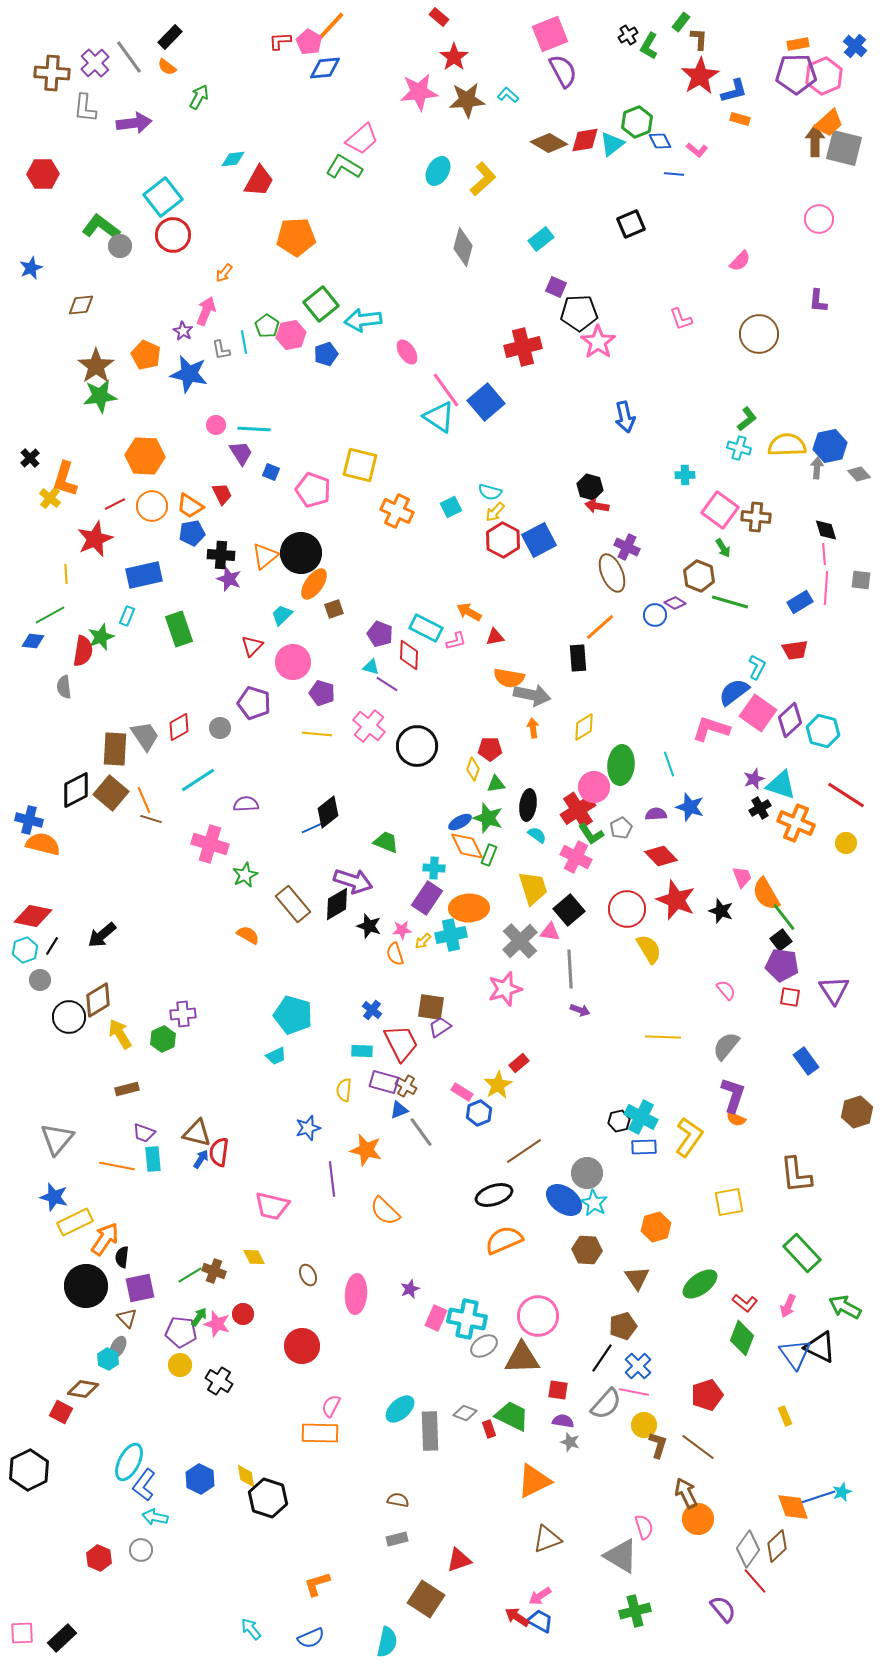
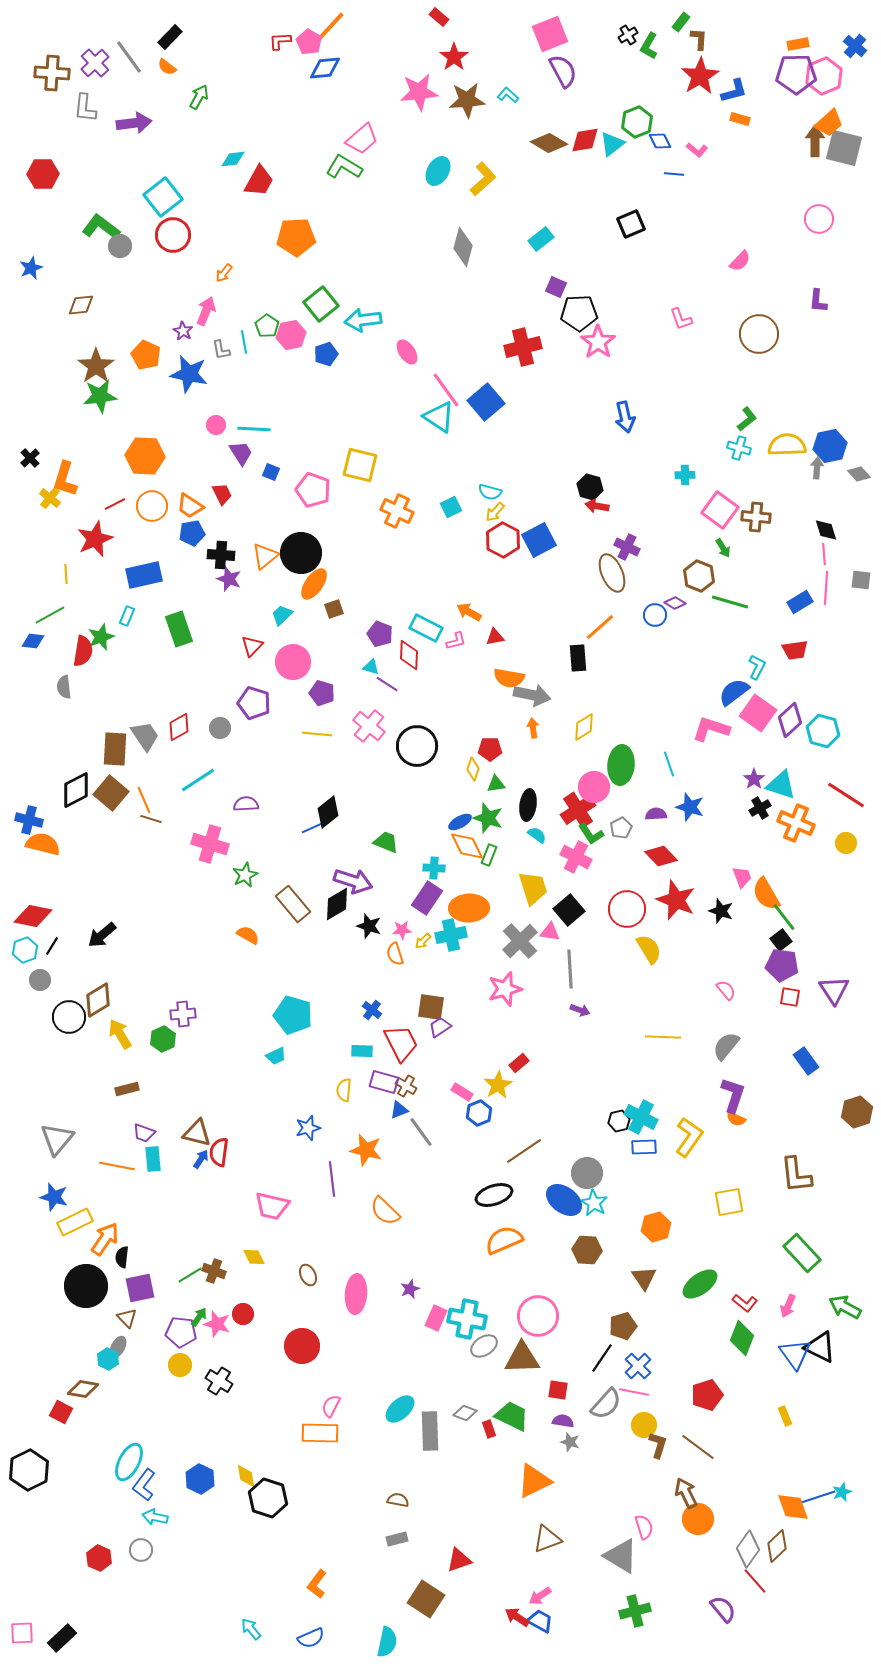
purple star at (754, 779): rotated 15 degrees counterclockwise
brown triangle at (637, 1278): moved 7 px right
orange L-shape at (317, 1584): rotated 36 degrees counterclockwise
